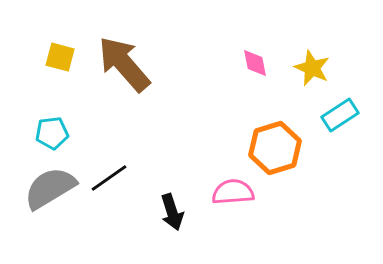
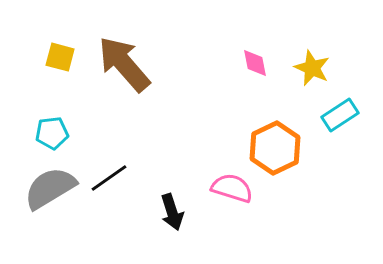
orange hexagon: rotated 9 degrees counterclockwise
pink semicircle: moved 1 px left, 4 px up; rotated 21 degrees clockwise
